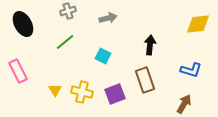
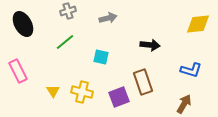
black arrow: rotated 90 degrees clockwise
cyan square: moved 2 px left, 1 px down; rotated 14 degrees counterclockwise
brown rectangle: moved 2 px left, 2 px down
yellow triangle: moved 2 px left, 1 px down
purple square: moved 4 px right, 3 px down
